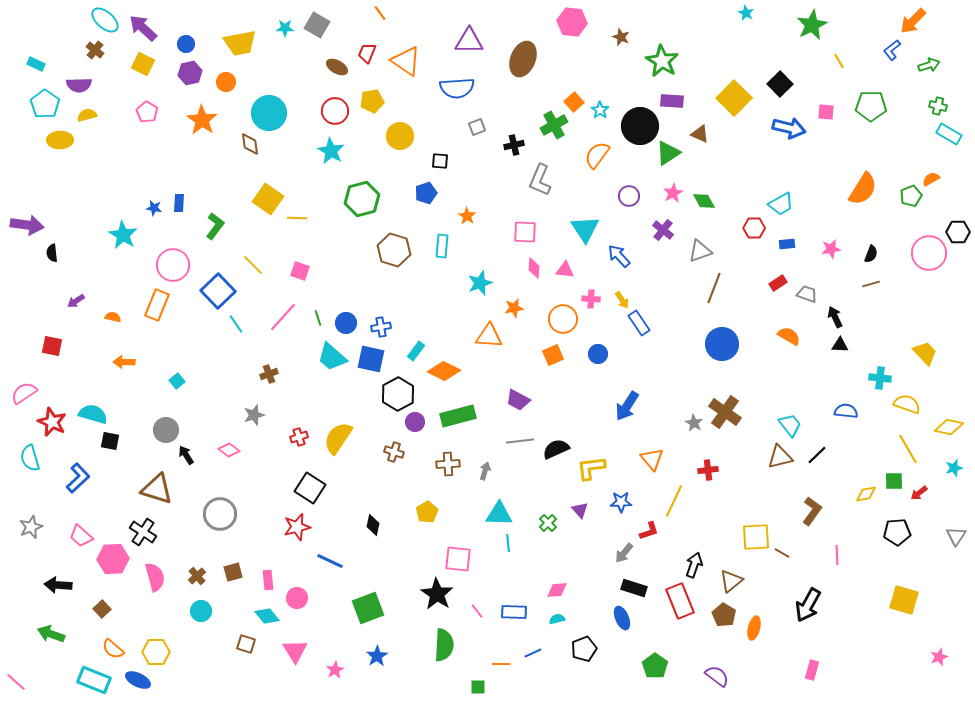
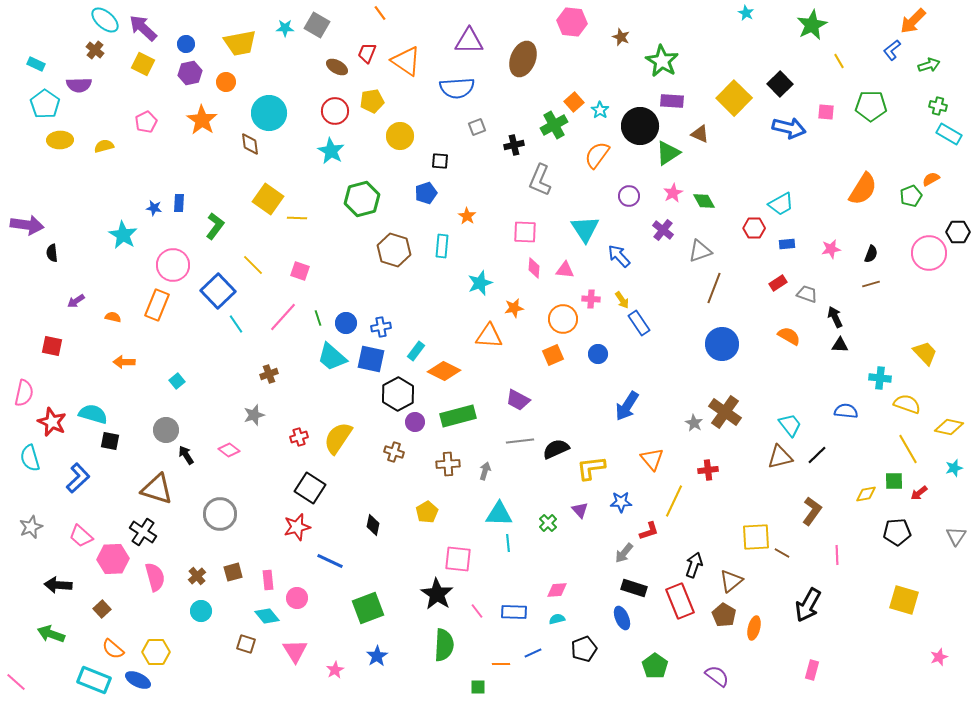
pink pentagon at (147, 112): moved 1 px left, 10 px down; rotated 15 degrees clockwise
yellow semicircle at (87, 115): moved 17 px right, 31 px down
pink semicircle at (24, 393): rotated 136 degrees clockwise
